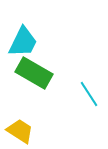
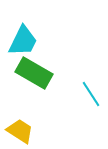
cyan trapezoid: moved 1 px up
cyan line: moved 2 px right
